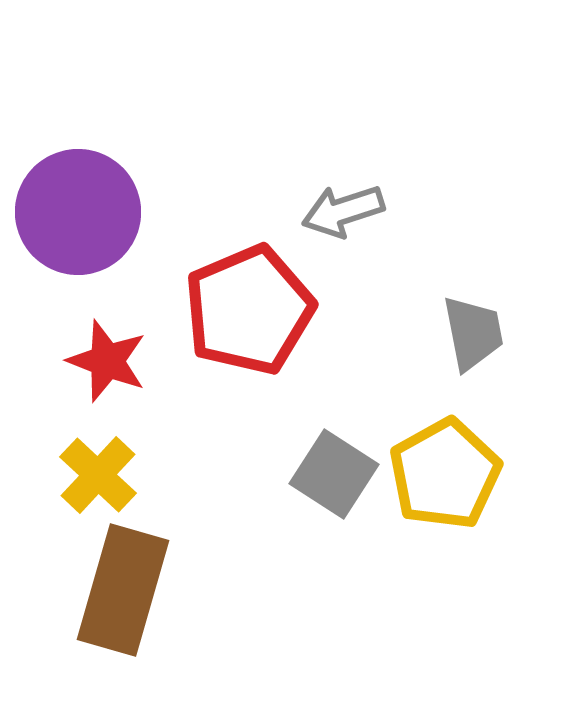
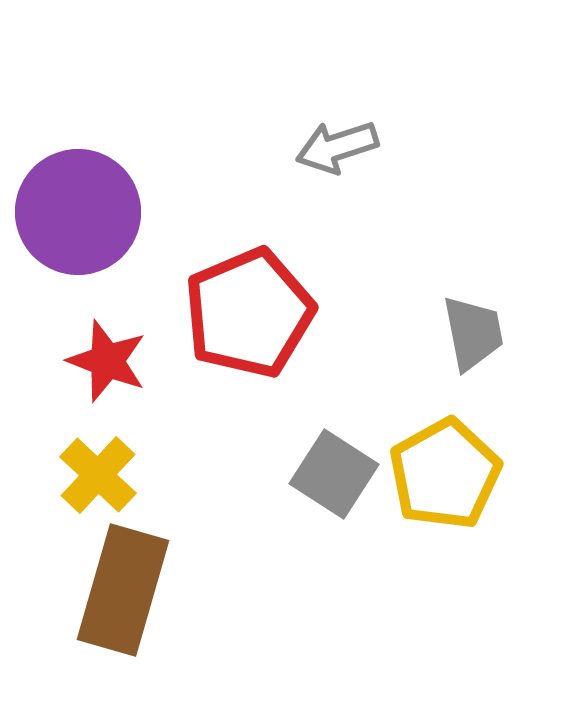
gray arrow: moved 6 px left, 64 px up
red pentagon: moved 3 px down
